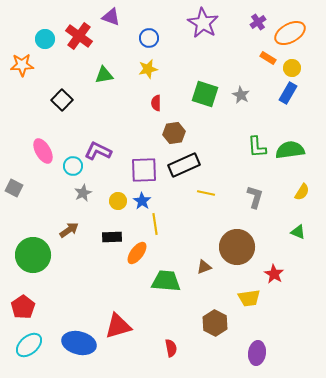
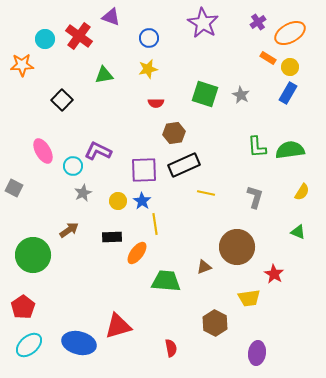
yellow circle at (292, 68): moved 2 px left, 1 px up
red semicircle at (156, 103): rotated 91 degrees counterclockwise
